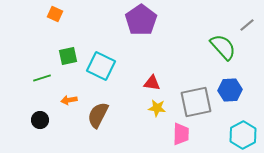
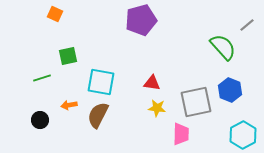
purple pentagon: rotated 20 degrees clockwise
cyan square: moved 16 px down; rotated 16 degrees counterclockwise
blue hexagon: rotated 25 degrees clockwise
orange arrow: moved 5 px down
